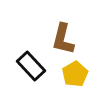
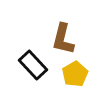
black rectangle: moved 2 px right, 1 px up
